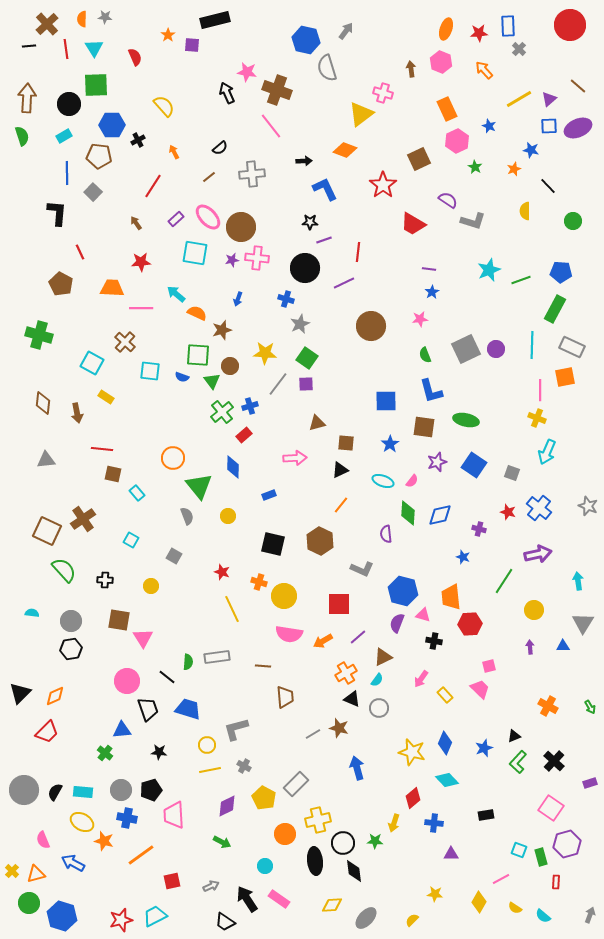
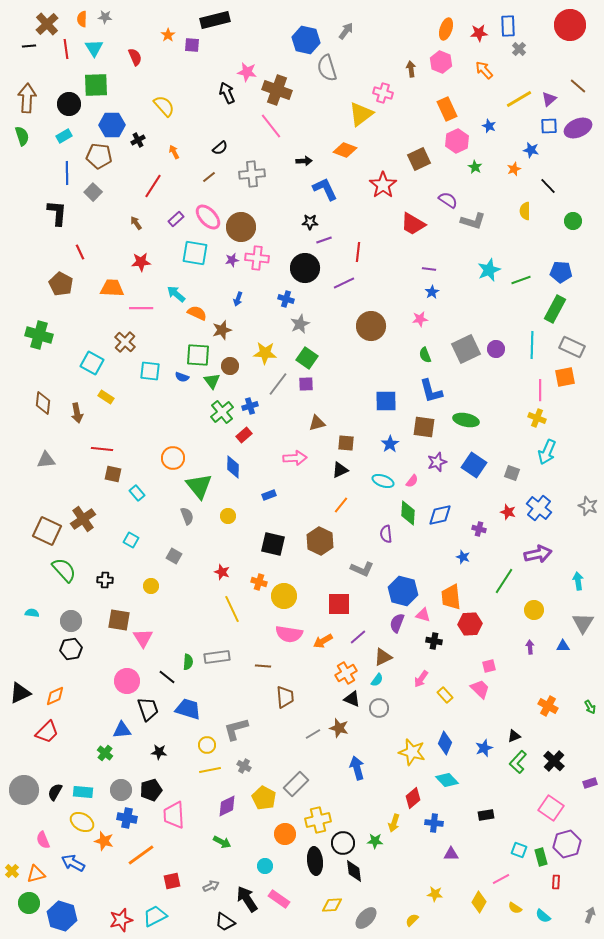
black triangle at (20, 693): rotated 20 degrees clockwise
